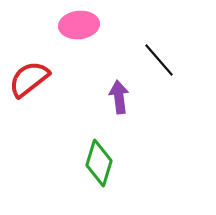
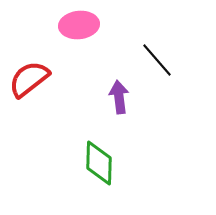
black line: moved 2 px left
green diamond: rotated 15 degrees counterclockwise
